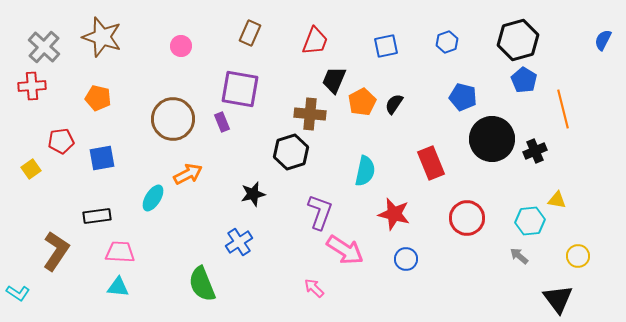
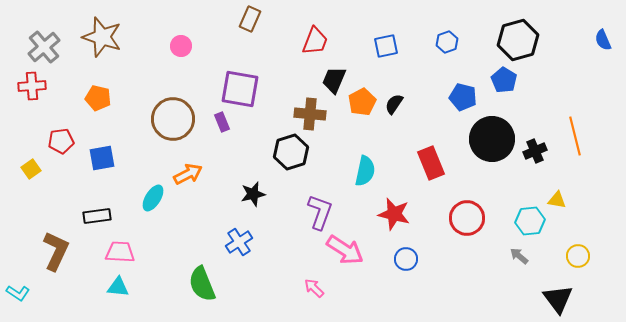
brown rectangle at (250, 33): moved 14 px up
blue semicircle at (603, 40): rotated 50 degrees counterclockwise
gray cross at (44, 47): rotated 8 degrees clockwise
blue pentagon at (524, 80): moved 20 px left
orange line at (563, 109): moved 12 px right, 27 px down
brown L-shape at (56, 251): rotated 9 degrees counterclockwise
